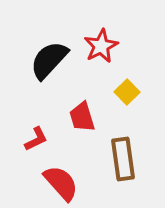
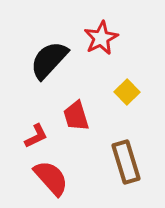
red star: moved 8 px up
red trapezoid: moved 6 px left, 1 px up
red L-shape: moved 3 px up
brown rectangle: moved 3 px right, 3 px down; rotated 9 degrees counterclockwise
red semicircle: moved 10 px left, 5 px up
